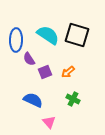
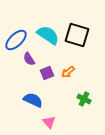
blue ellipse: rotated 45 degrees clockwise
purple square: moved 2 px right, 1 px down
green cross: moved 11 px right
